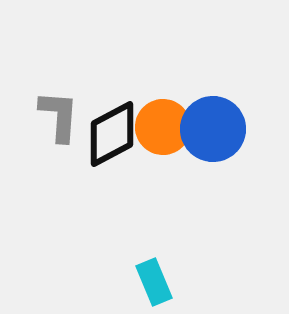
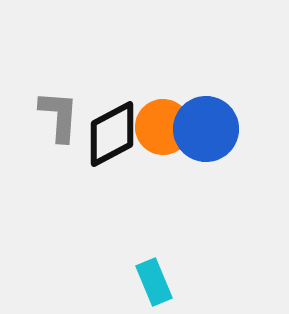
blue circle: moved 7 px left
